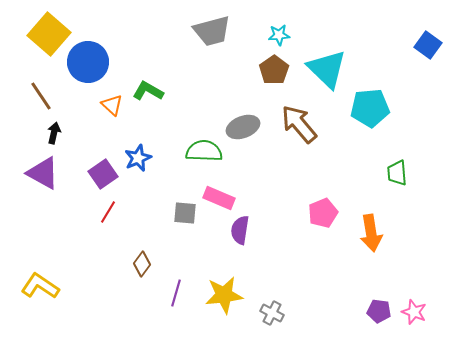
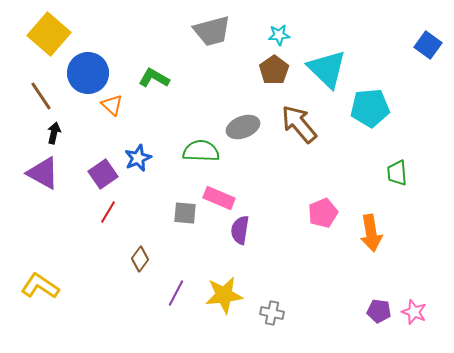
blue circle: moved 11 px down
green L-shape: moved 6 px right, 13 px up
green semicircle: moved 3 px left
brown diamond: moved 2 px left, 5 px up
purple line: rotated 12 degrees clockwise
gray cross: rotated 15 degrees counterclockwise
